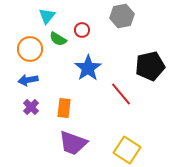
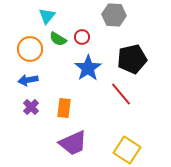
gray hexagon: moved 8 px left, 1 px up; rotated 15 degrees clockwise
red circle: moved 7 px down
black pentagon: moved 18 px left, 7 px up
purple trapezoid: rotated 44 degrees counterclockwise
